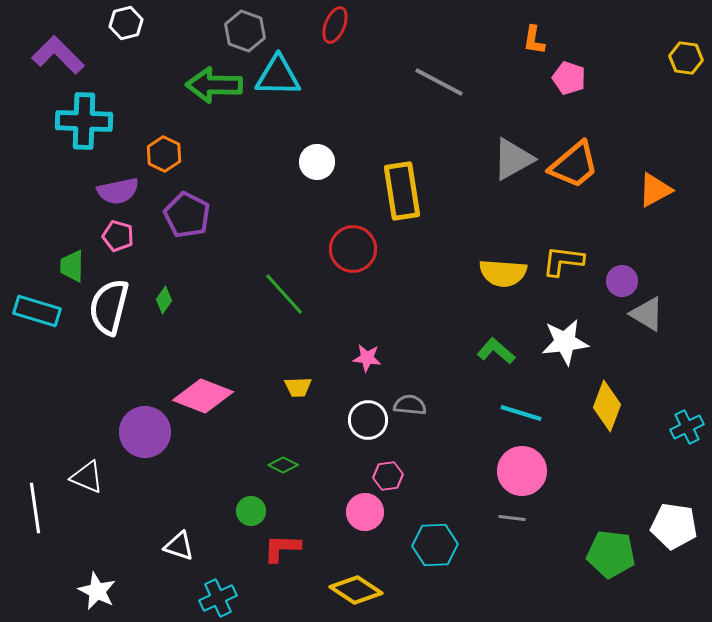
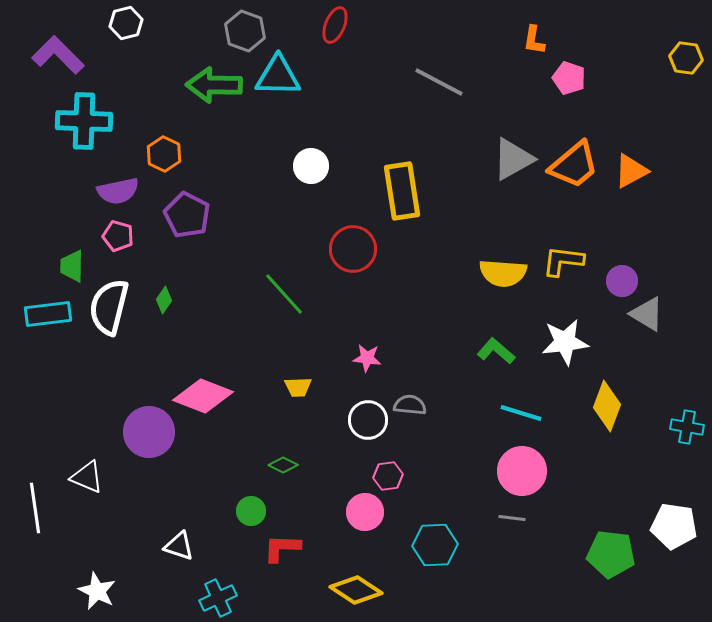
white circle at (317, 162): moved 6 px left, 4 px down
orange triangle at (655, 190): moved 24 px left, 19 px up
cyan rectangle at (37, 311): moved 11 px right, 3 px down; rotated 24 degrees counterclockwise
cyan cross at (687, 427): rotated 36 degrees clockwise
purple circle at (145, 432): moved 4 px right
